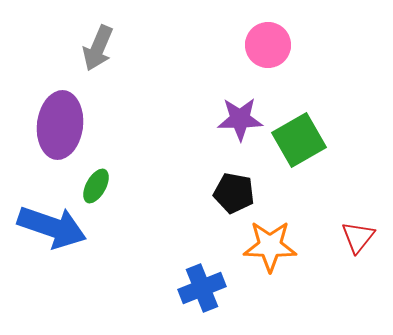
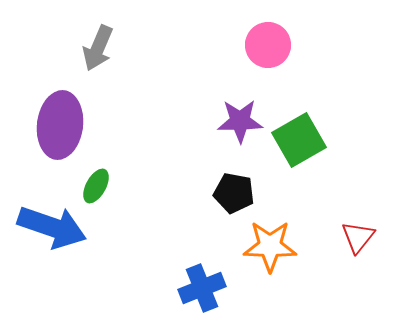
purple star: moved 2 px down
